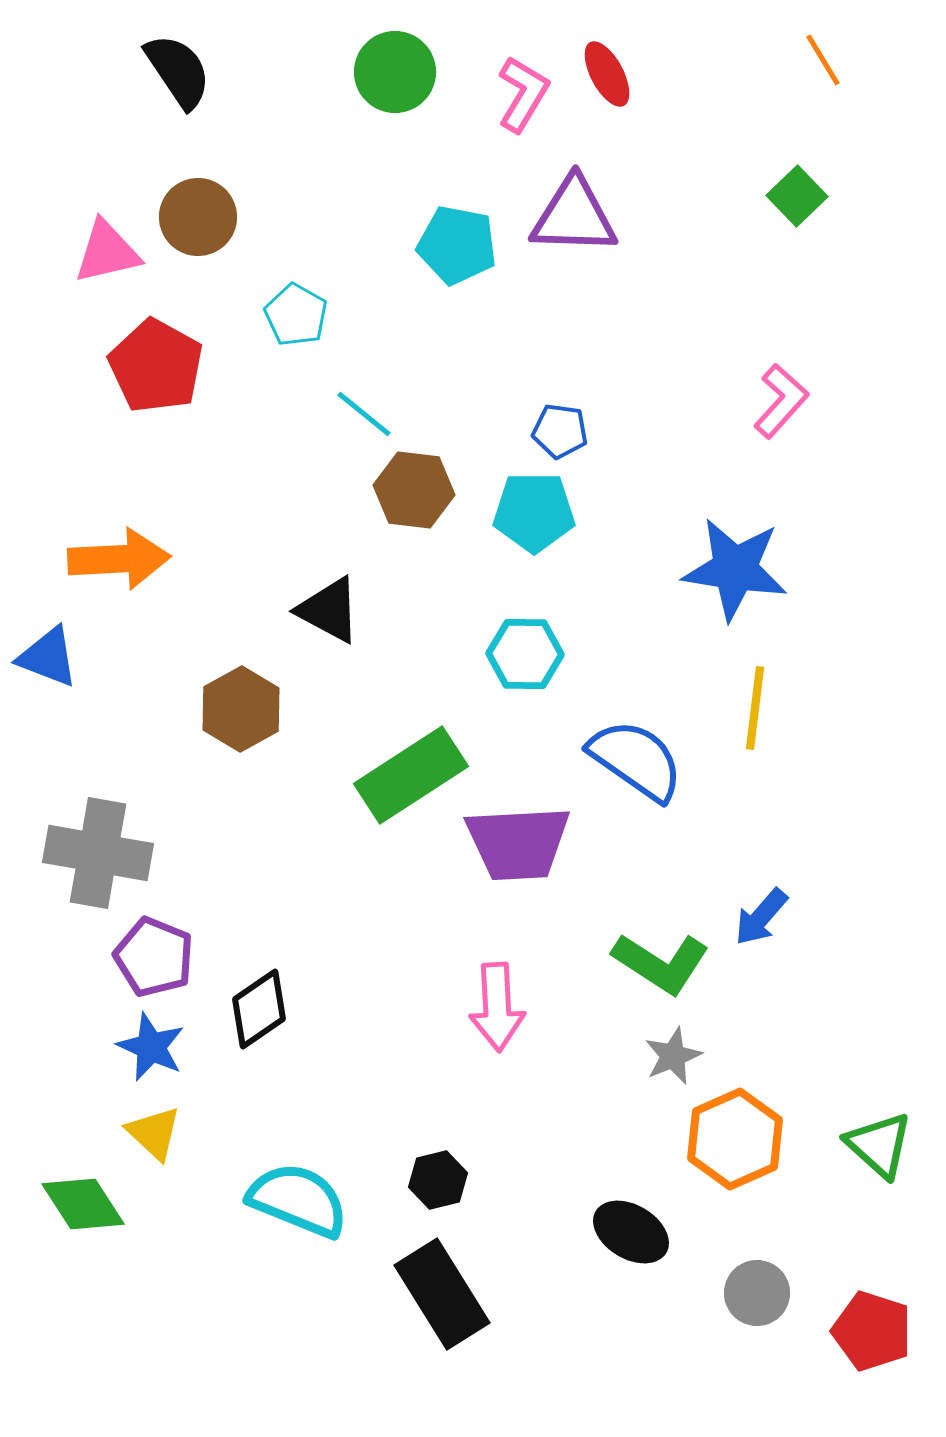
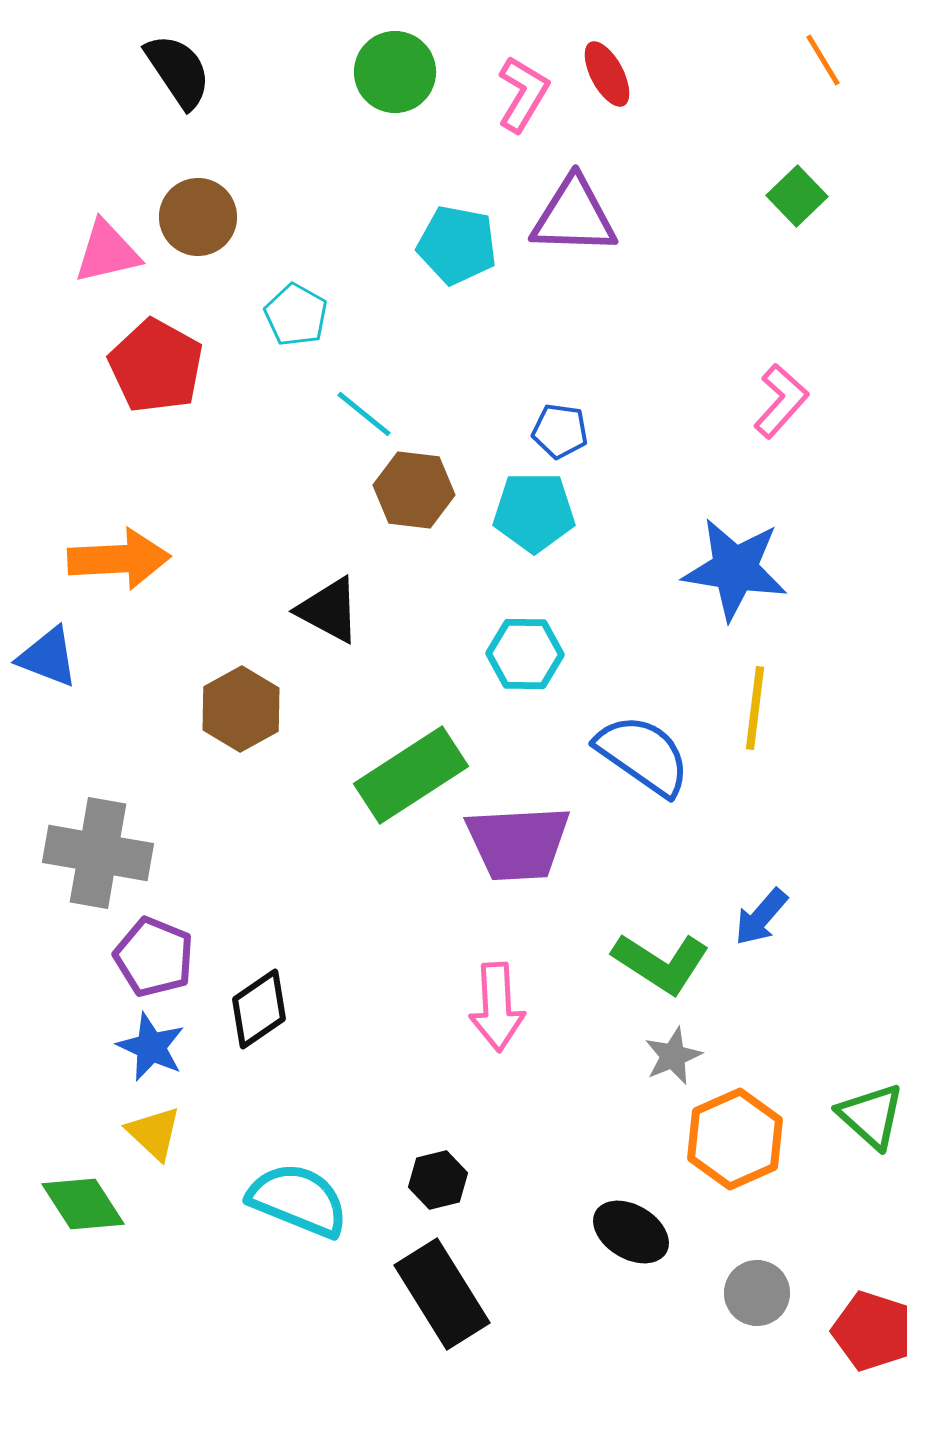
blue semicircle at (636, 760): moved 7 px right, 5 px up
green triangle at (879, 1145): moved 8 px left, 29 px up
